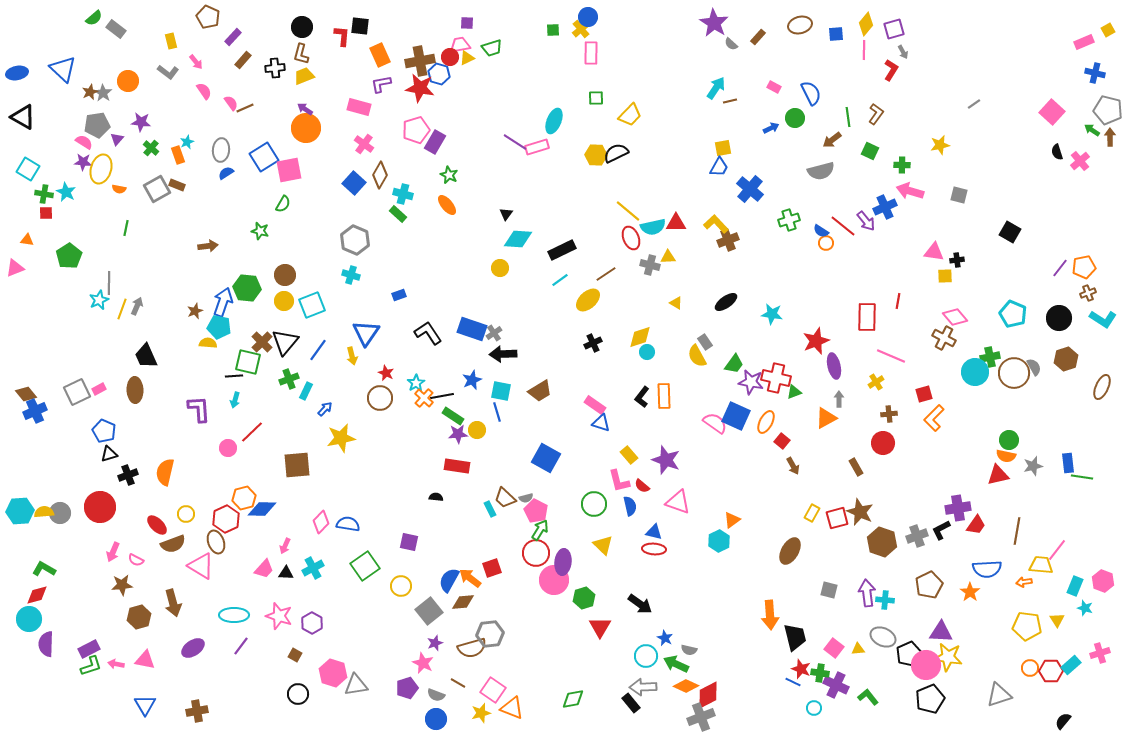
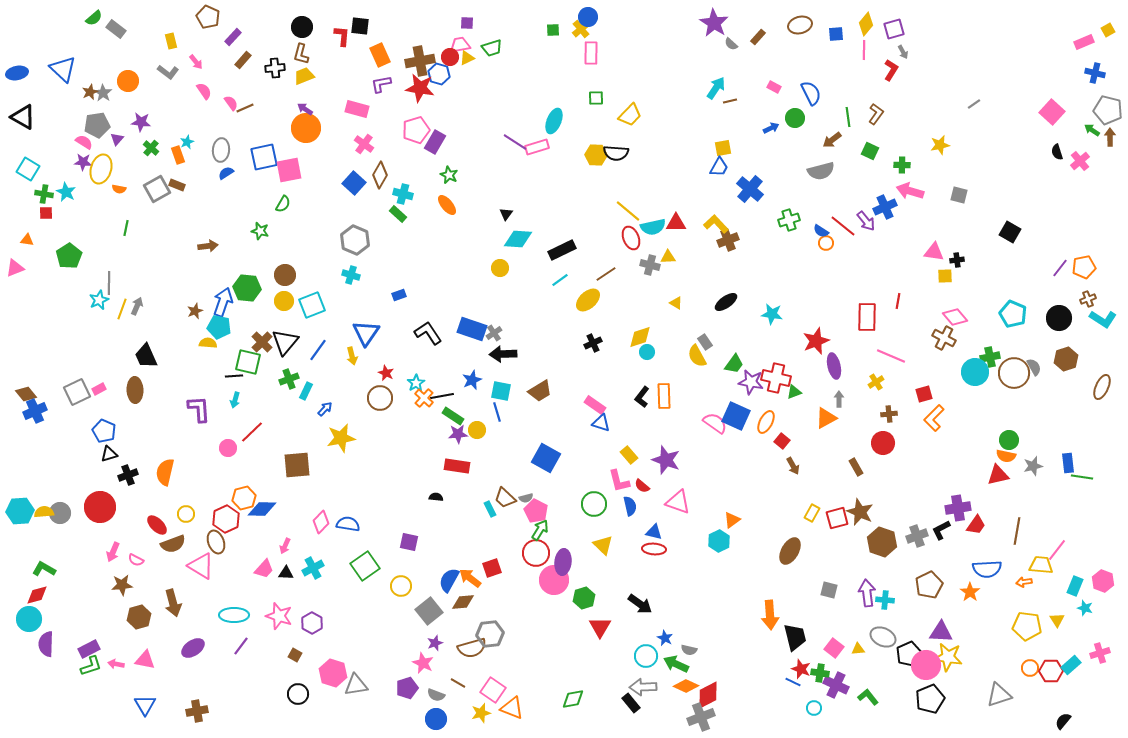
pink rectangle at (359, 107): moved 2 px left, 2 px down
black semicircle at (616, 153): rotated 150 degrees counterclockwise
blue square at (264, 157): rotated 20 degrees clockwise
brown cross at (1088, 293): moved 6 px down
